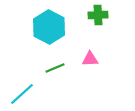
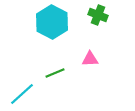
green cross: rotated 24 degrees clockwise
cyan hexagon: moved 3 px right, 5 px up
green line: moved 5 px down
